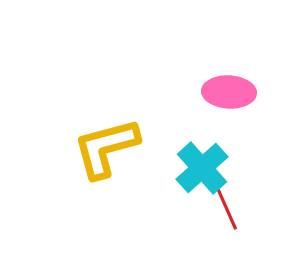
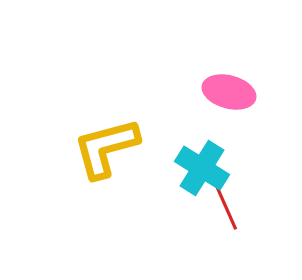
pink ellipse: rotated 12 degrees clockwise
cyan cross: rotated 16 degrees counterclockwise
